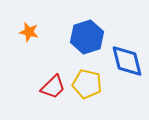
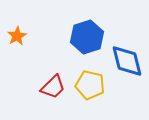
orange star: moved 12 px left, 4 px down; rotated 30 degrees clockwise
yellow pentagon: moved 3 px right, 1 px down
